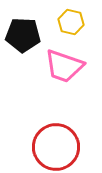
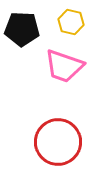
black pentagon: moved 1 px left, 6 px up
red circle: moved 2 px right, 5 px up
